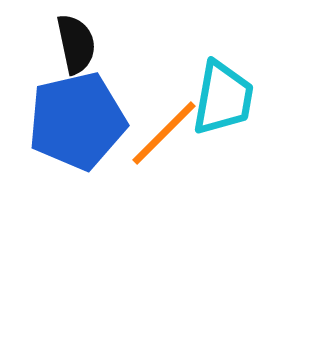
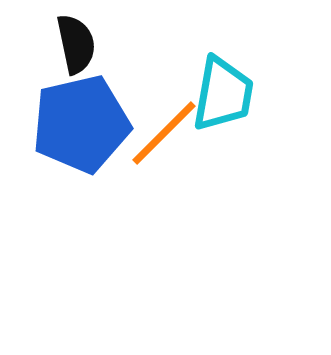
cyan trapezoid: moved 4 px up
blue pentagon: moved 4 px right, 3 px down
